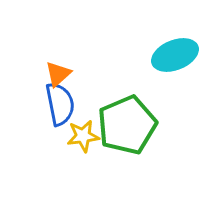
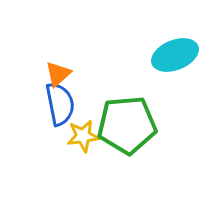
green pentagon: rotated 18 degrees clockwise
